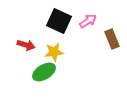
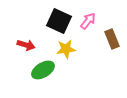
pink arrow: rotated 18 degrees counterclockwise
yellow star: moved 12 px right, 3 px up
green ellipse: moved 1 px left, 2 px up
